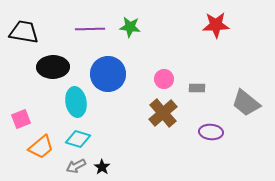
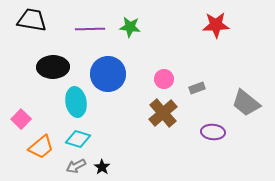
black trapezoid: moved 8 px right, 12 px up
gray rectangle: rotated 21 degrees counterclockwise
pink square: rotated 24 degrees counterclockwise
purple ellipse: moved 2 px right
